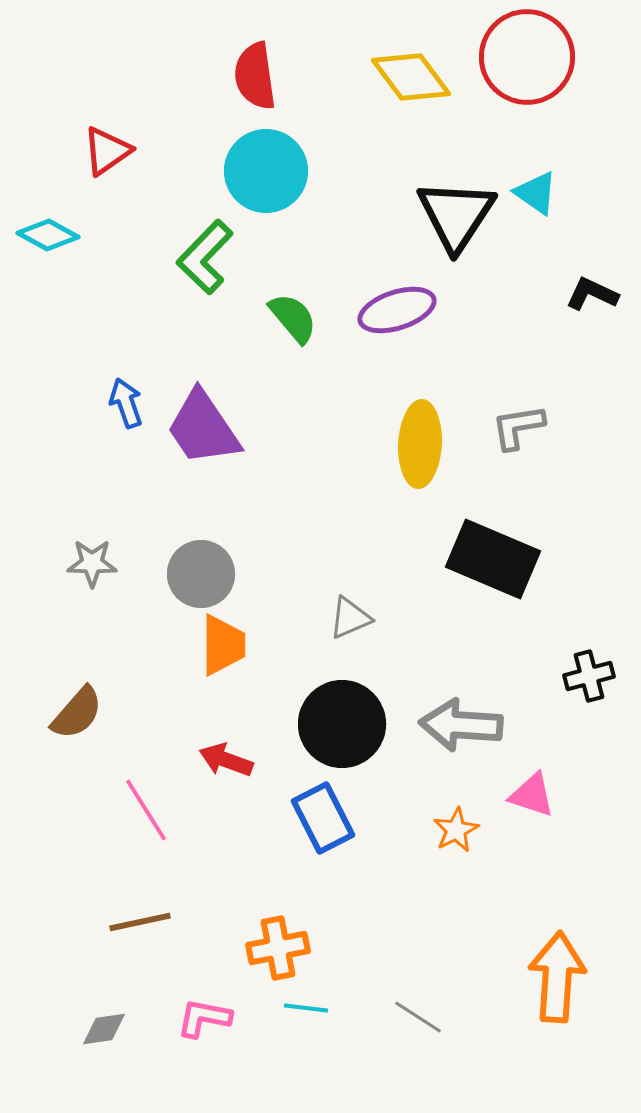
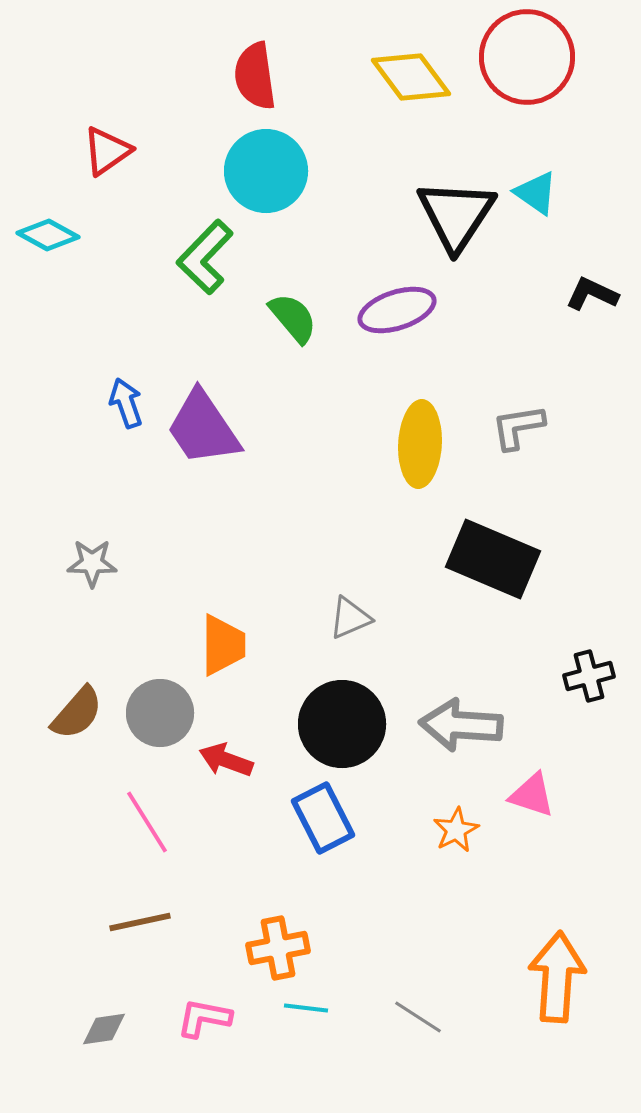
gray circle: moved 41 px left, 139 px down
pink line: moved 1 px right, 12 px down
